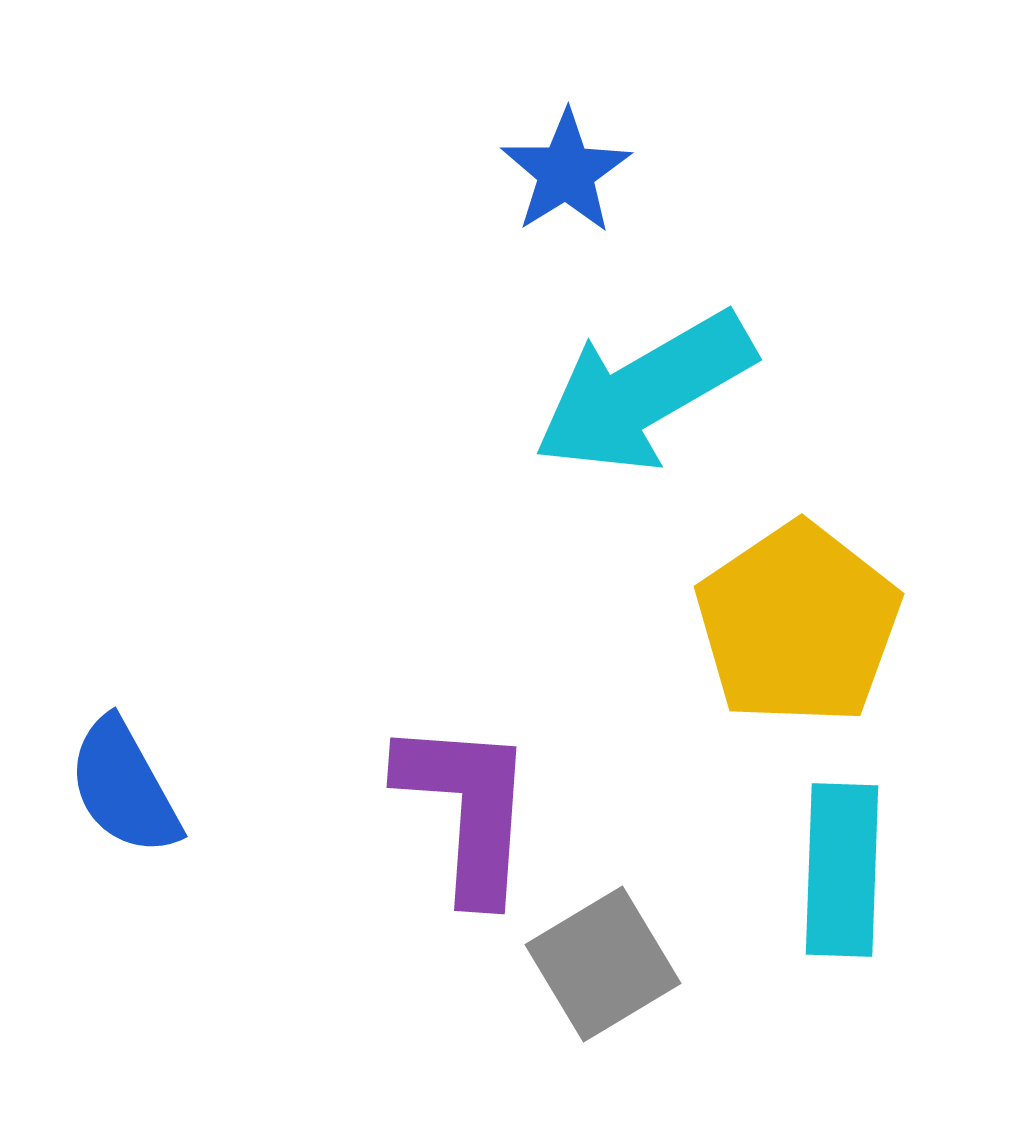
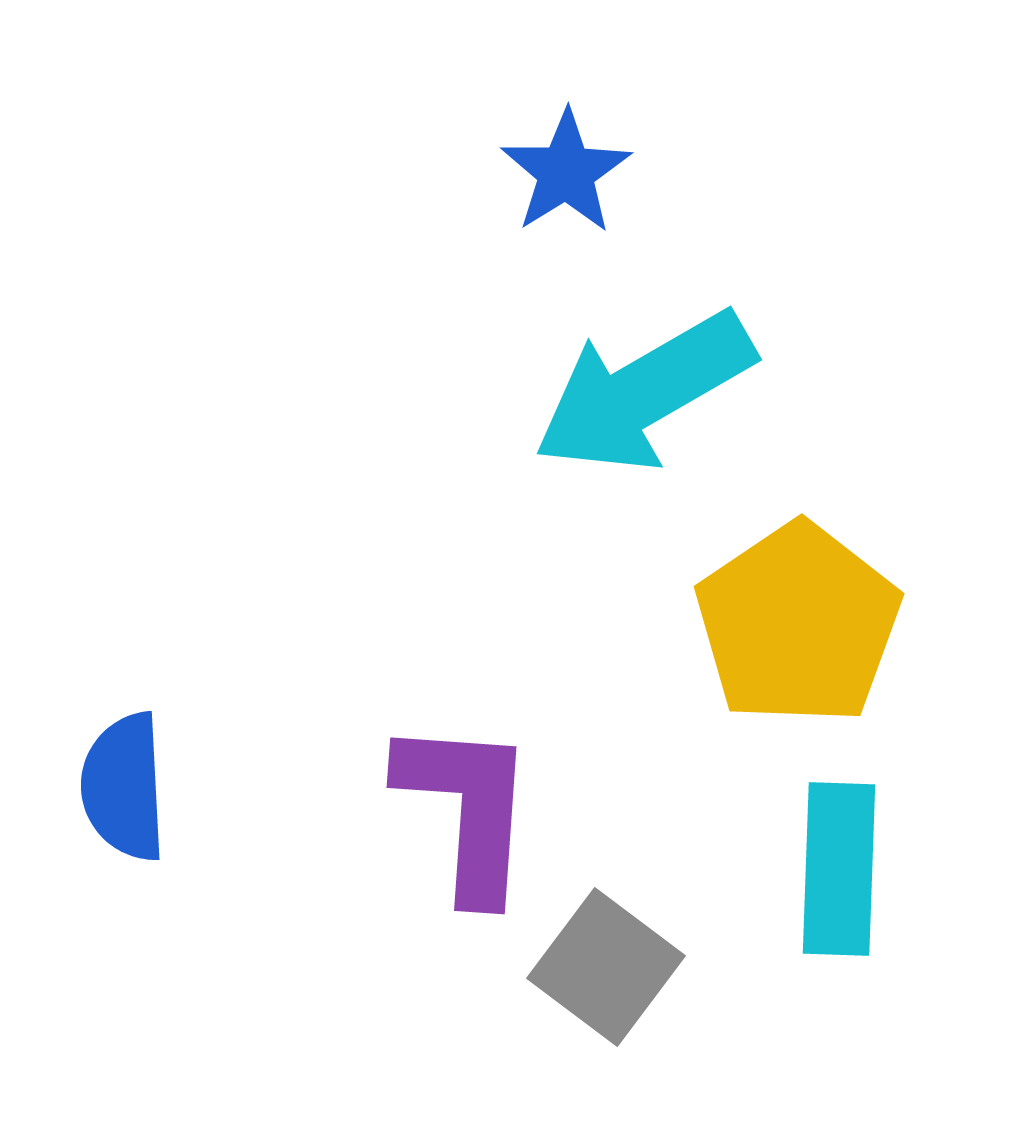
blue semicircle: rotated 26 degrees clockwise
cyan rectangle: moved 3 px left, 1 px up
gray square: moved 3 px right, 3 px down; rotated 22 degrees counterclockwise
